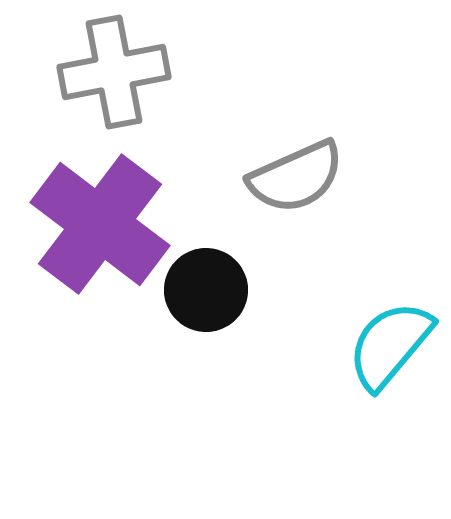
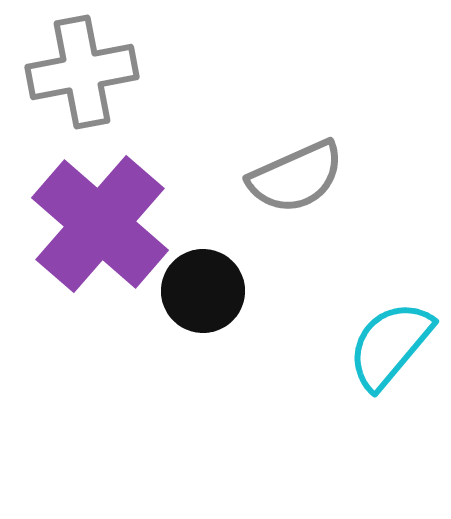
gray cross: moved 32 px left
purple cross: rotated 4 degrees clockwise
black circle: moved 3 px left, 1 px down
